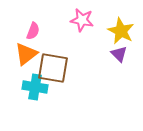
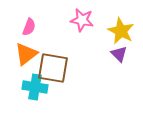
pink semicircle: moved 4 px left, 4 px up
